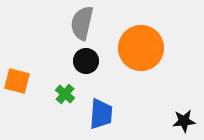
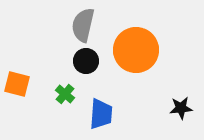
gray semicircle: moved 1 px right, 2 px down
orange circle: moved 5 px left, 2 px down
orange square: moved 3 px down
black star: moved 3 px left, 13 px up
